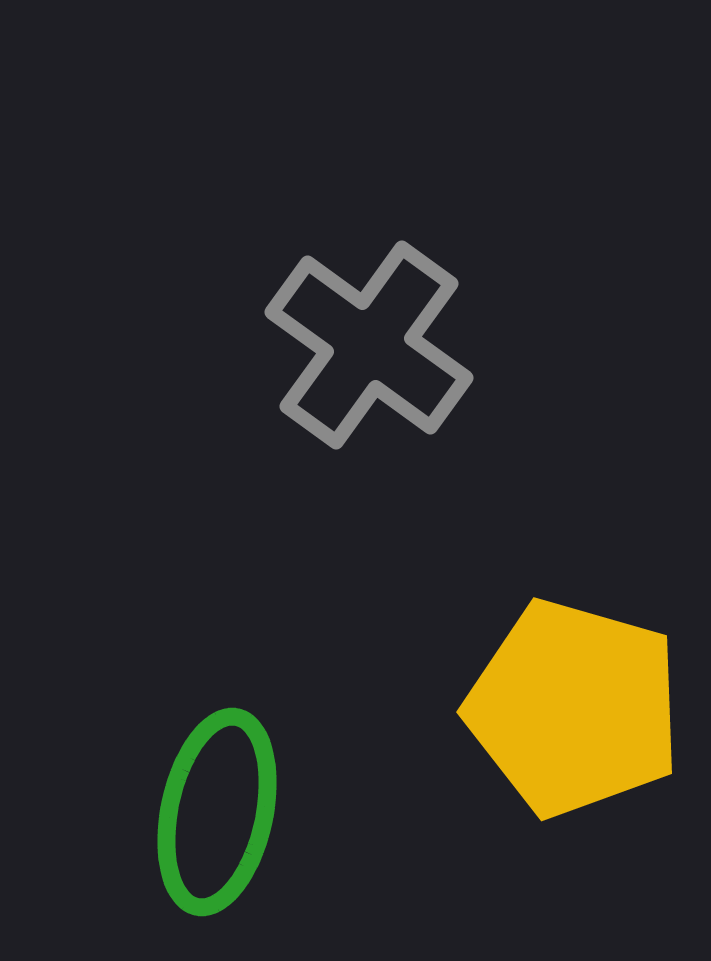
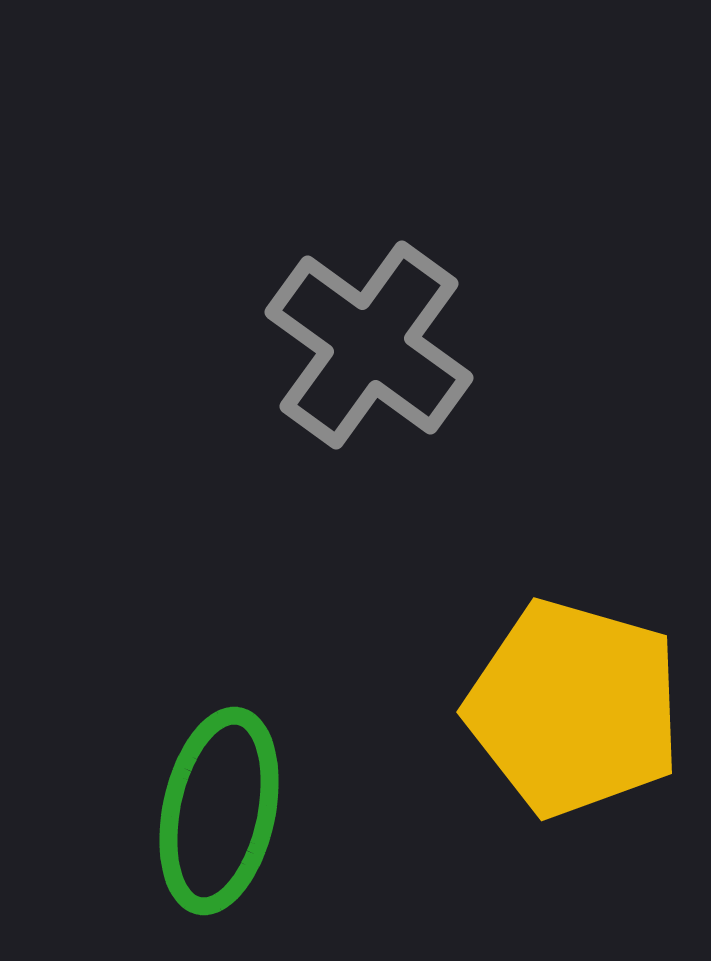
green ellipse: moved 2 px right, 1 px up
